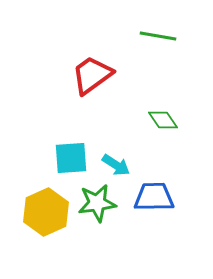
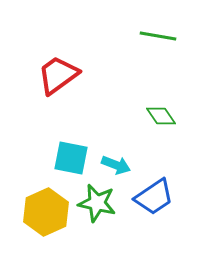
red trapezoid: moved 34 px left
green diamond: moved 2 px left, 4 px up
cyan square: rotated 15 degrees clockwise
cyan arrow: rotated 12 degrees counterclockwise
blue trapezoid: rotated 147 degrees clockwise
green star: rotated 21 degrees clockwise
